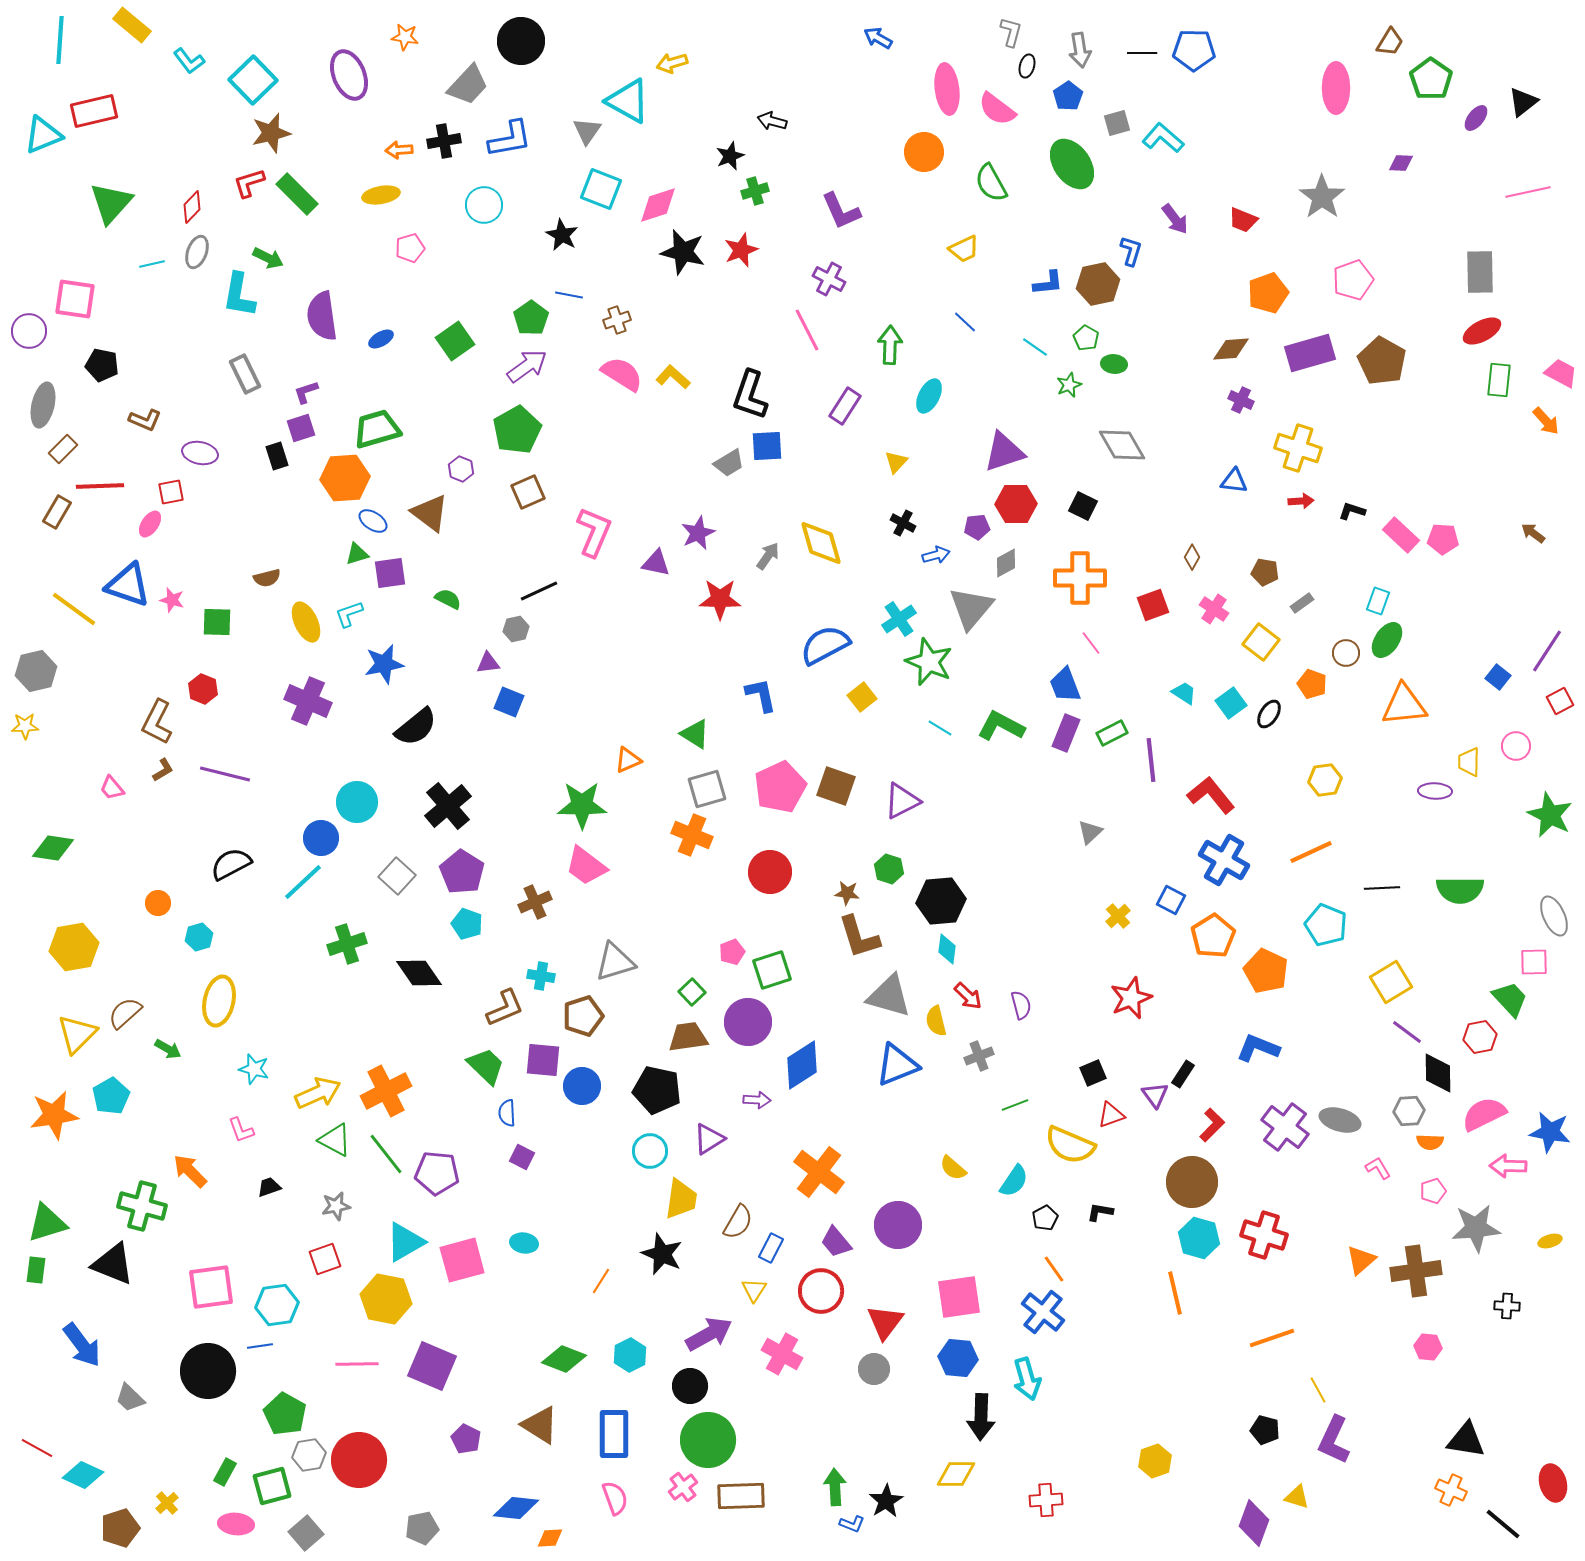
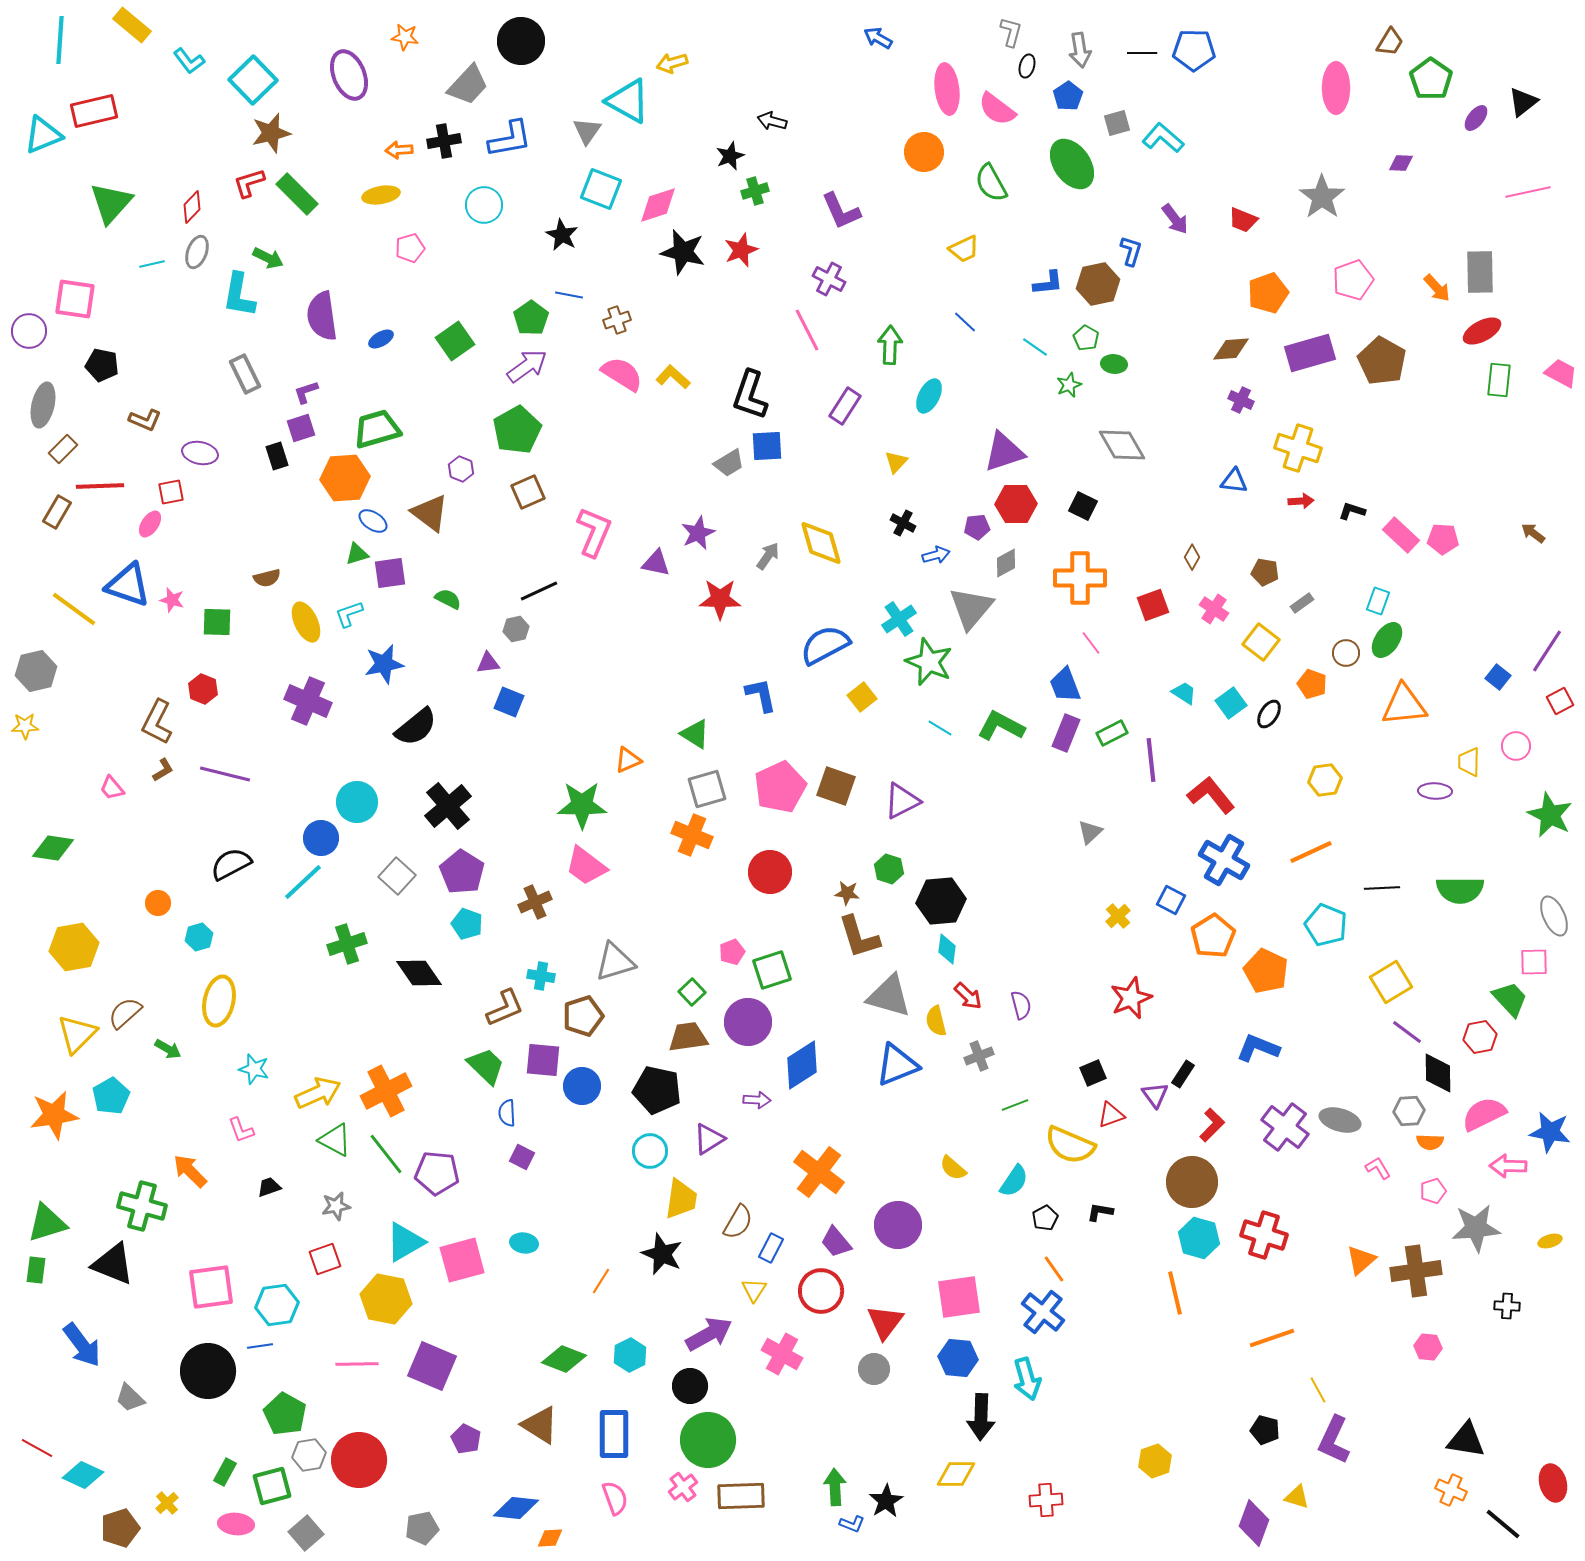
orange arrow at (1546, 421): moved 109 px left, 133 px up
